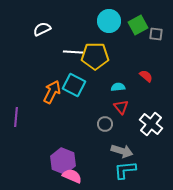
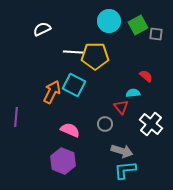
cyan semicircle: moved 15 px right, 6 px down
pink semicircle: moved 2 px left, 46 px up
